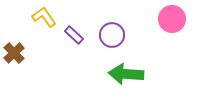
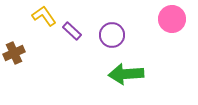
yellow L-shape: moved 1 px up
purple rectangle: moved 2 px left, 4 px up
brown cross: rotated 20 degrees clockwise
green arrow: rotated 8 degrees counterclockwise
